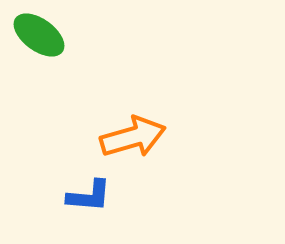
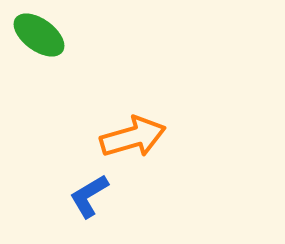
blue L-shape: rotated 144 degrees clockwise
